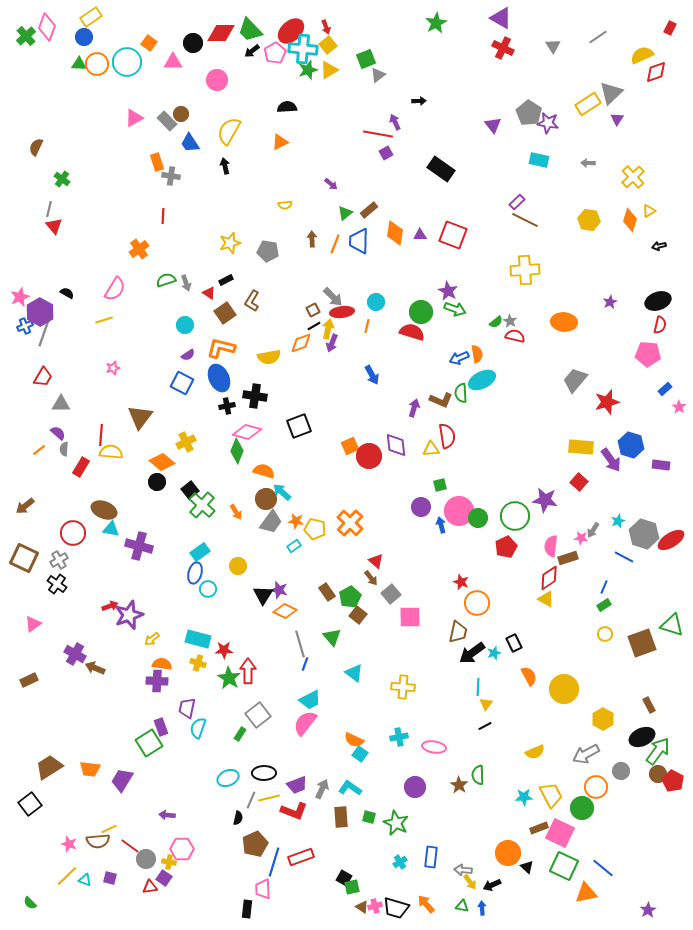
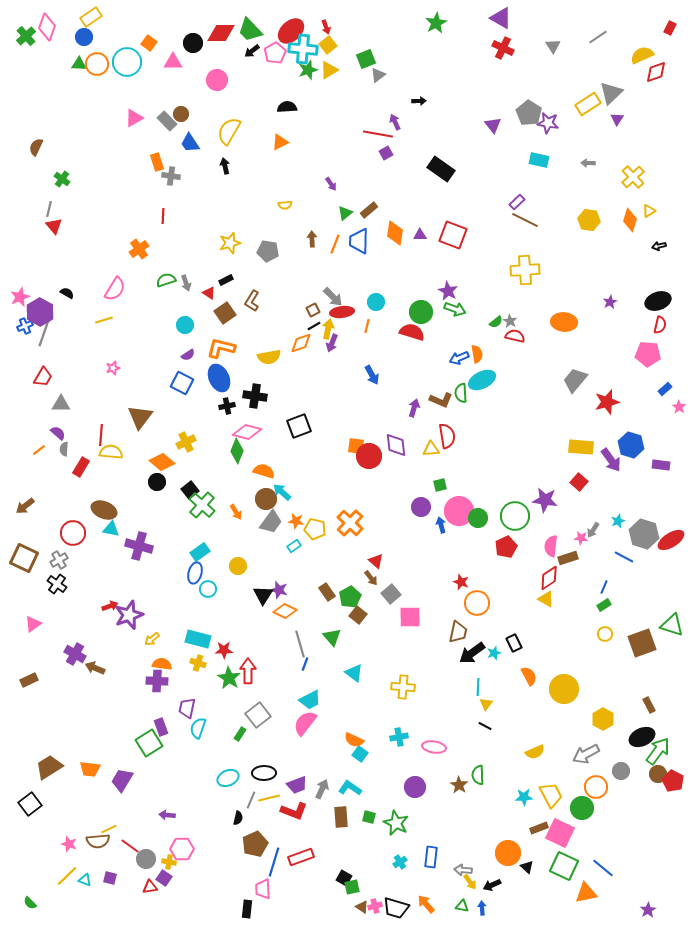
purple arrow at (331, 184): rotated 16 degrees clockwise
orange square at (350, 446): moved 6 px right; rotated 30 degrees clockwise
black line at (485, 726): rotated 56 degrees clockwise
